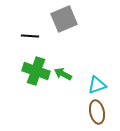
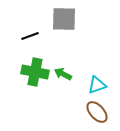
gray square: rotated 24 degrees clockwise
black line: rotated 24 degrees counterclockwise
green cross: moved 1 px left, 1 px down; rotated 8 degrees counterclockwise
brown ellipse: rotated 30 degrees counterclockwise
